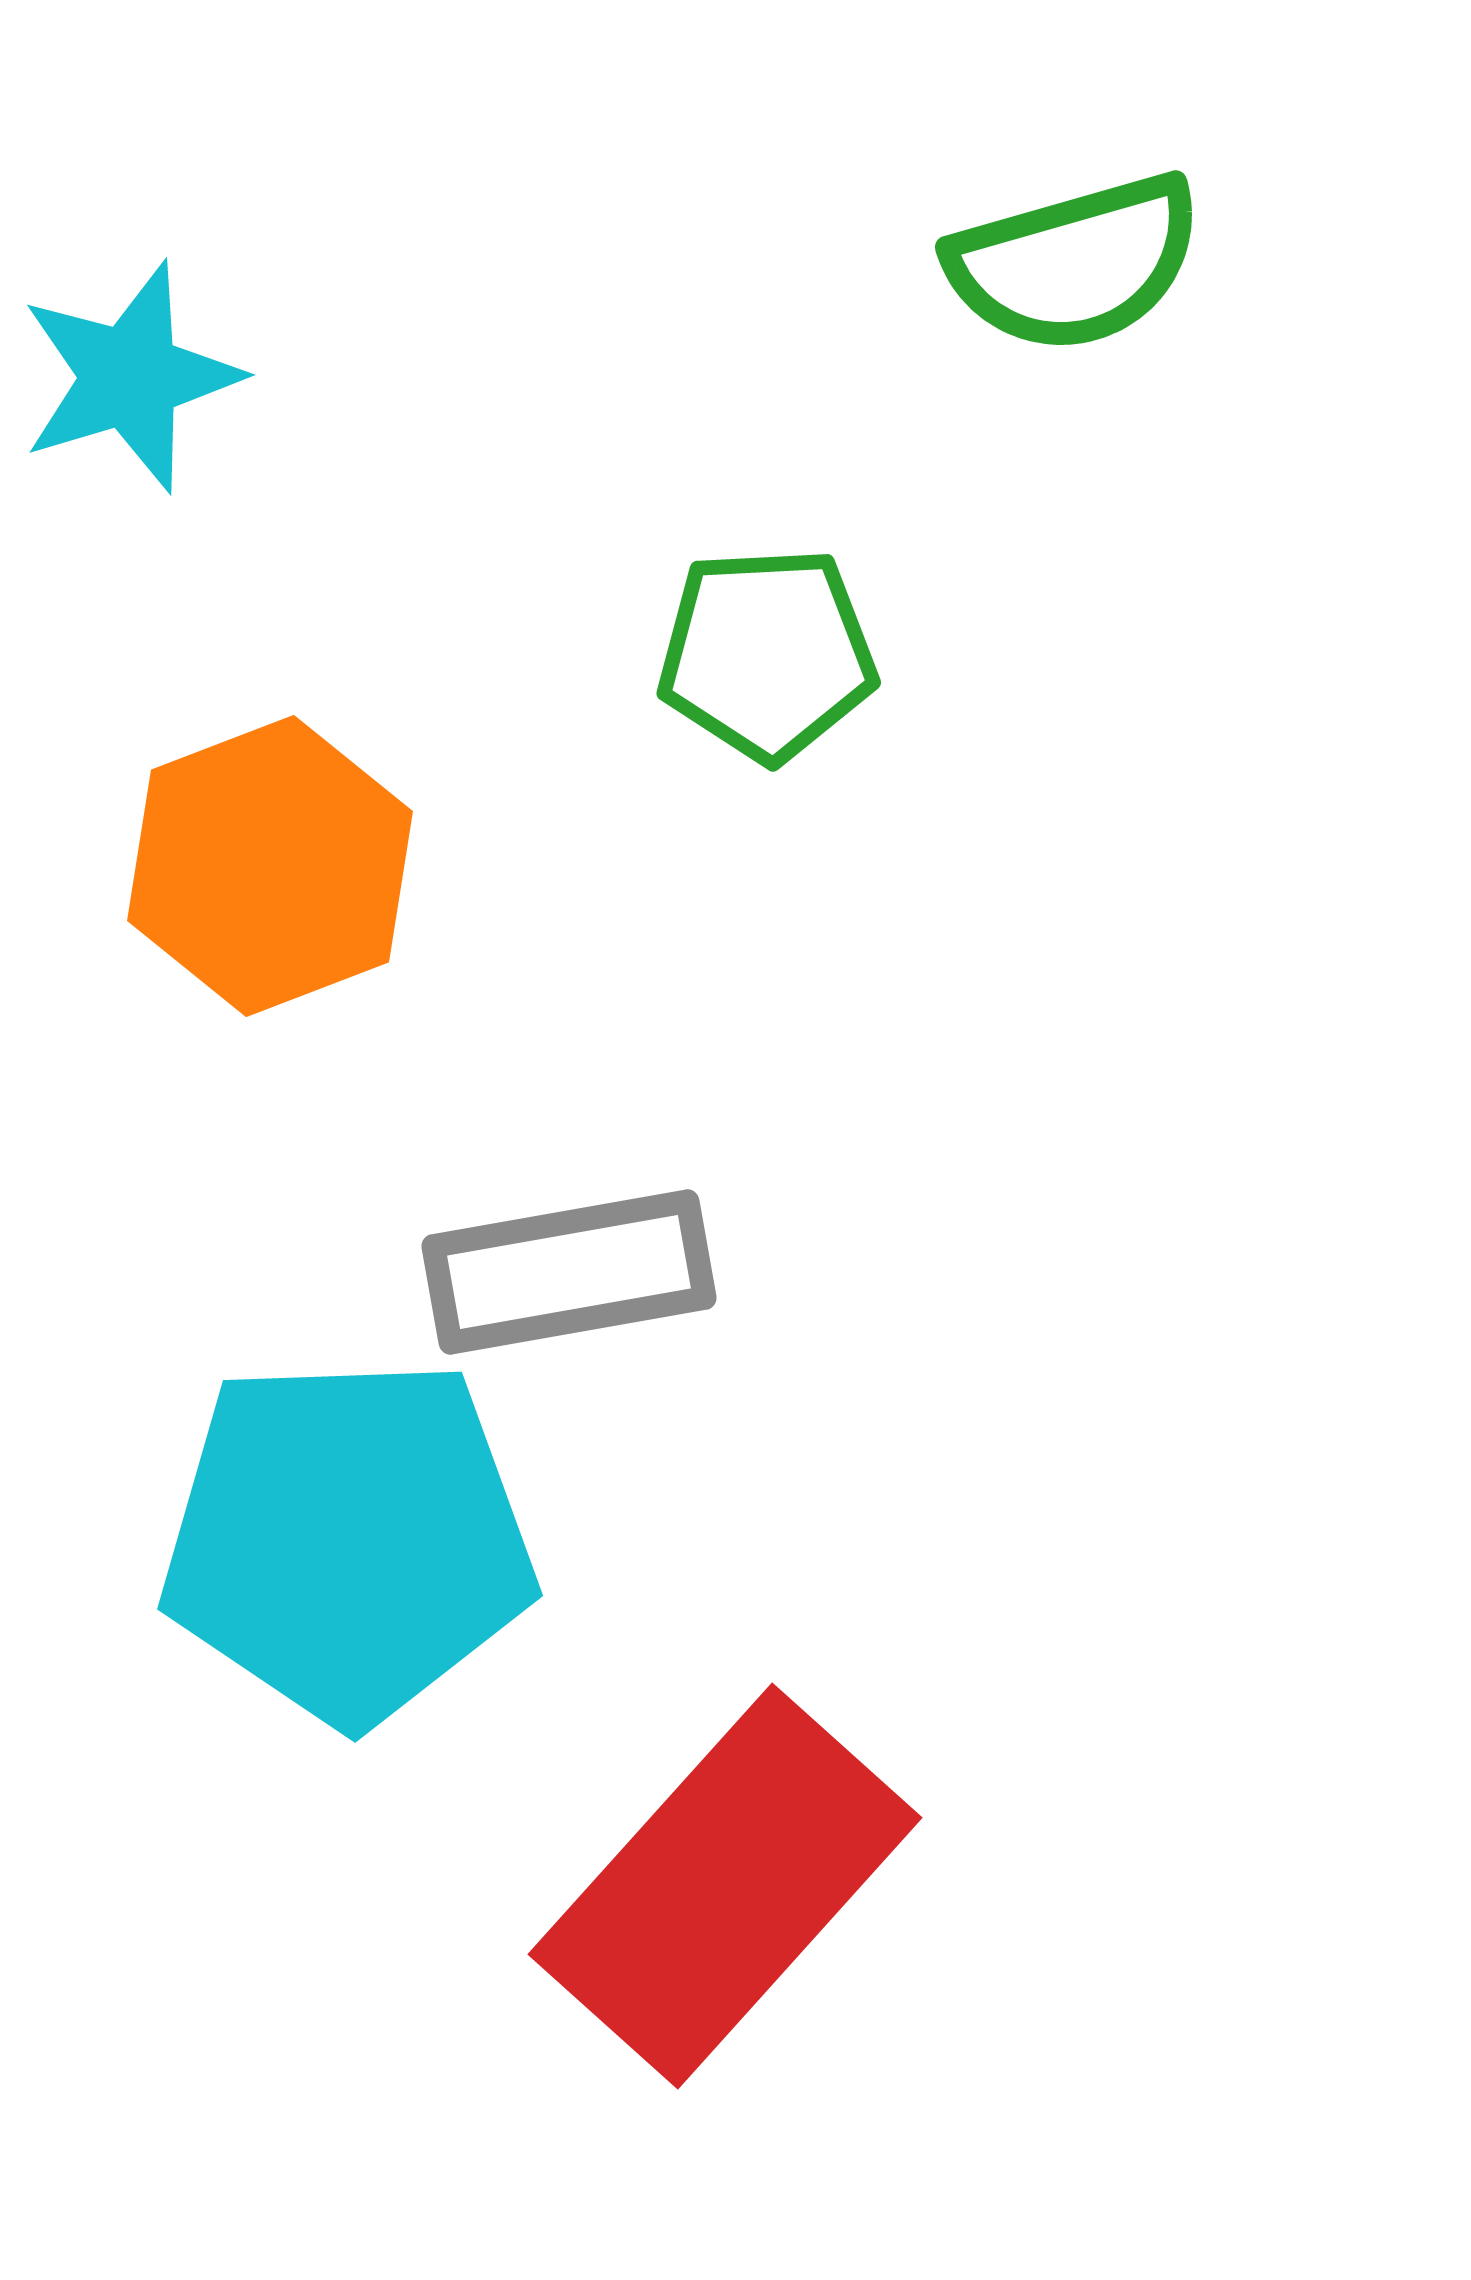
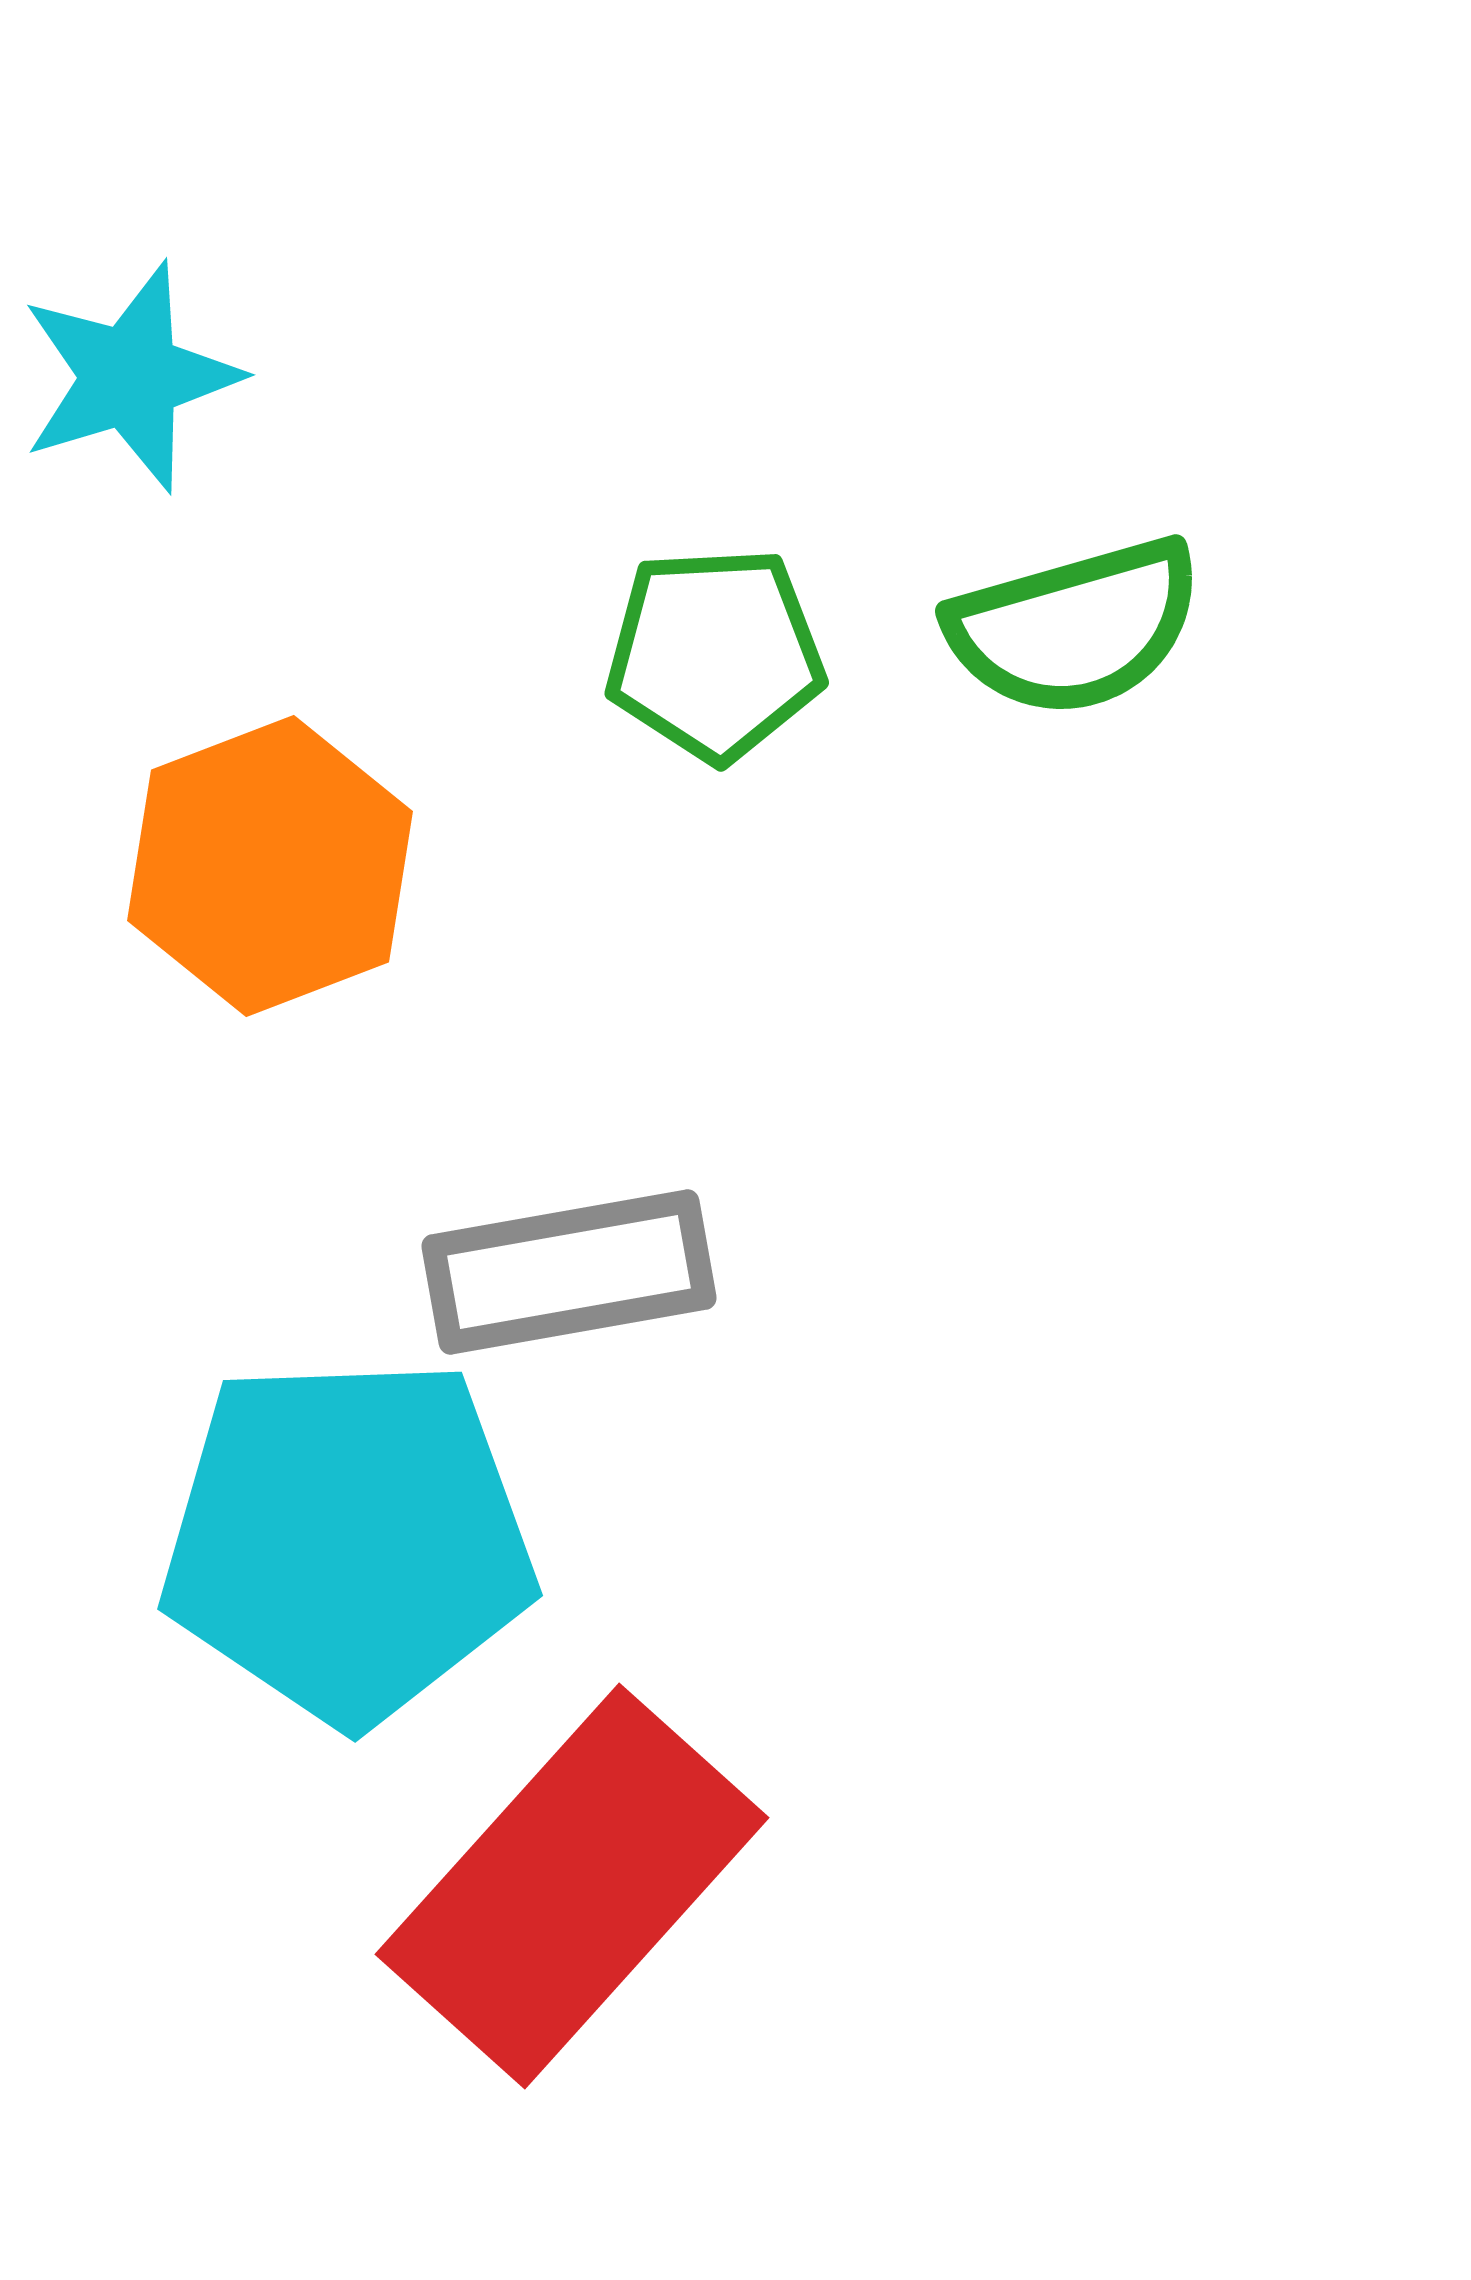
green semicircle: moved 364 px down
green pentagon: moved 52 px left
red rectangle: moved 153 px left
